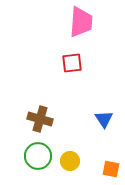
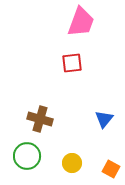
pink trapezoid: rotated 16 degrees clockwise
blue triangle: rotated 12 degrees clockwise
green circle: moved 11 px left
yellow circle: moved 2 px right, 2 px down
orange square: rotated 18 degrees clockwise
